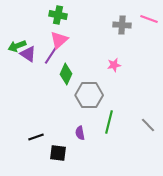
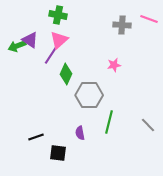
purple triangle: moved 2 px right, 14 px up
